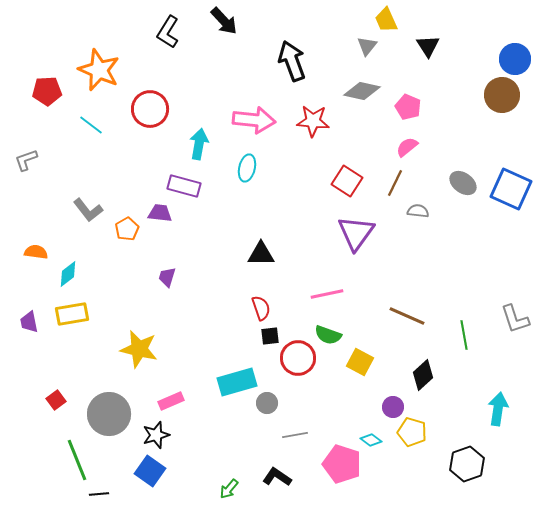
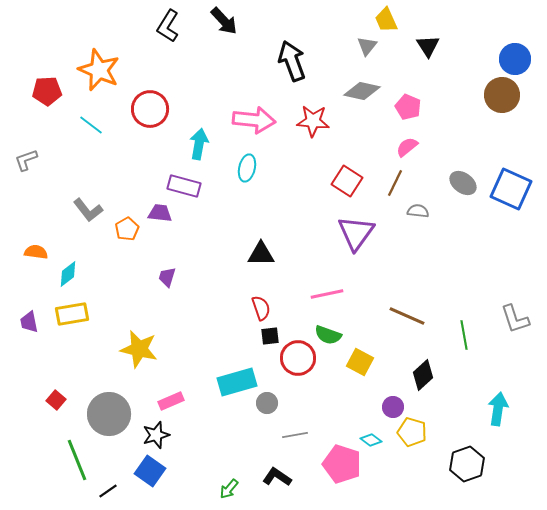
black L-shape at (168, 32): moved 6 px up
red square at (56, 400): rotated 12 degrees counterclockwise
black line at (99, 494): moved 9 px right, 3 px up; rotated 30 degrees counterclockwise
